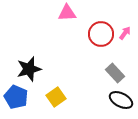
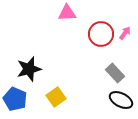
blue pentagon: moved 1 px left, 2 px down
